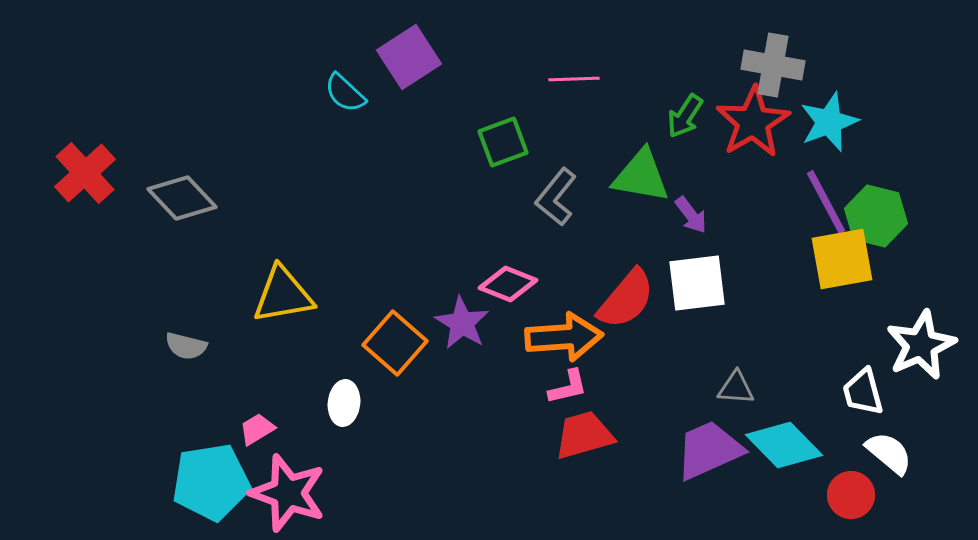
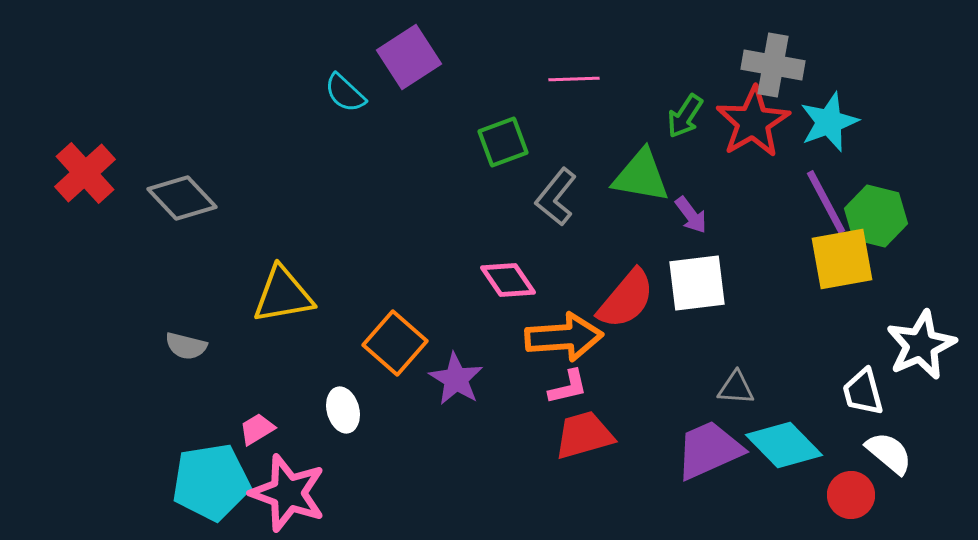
pink diamond: moved 4 px up; rotated 34 degrees clockwise
purple star: moved 6 px left, 56 px down
white ellipse: moved 1 px left, 7 px down; rotated 21 degrees counterclockwise
